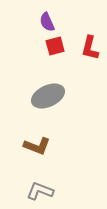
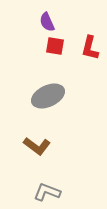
red square: rotated 24 degrees clockwise
brown L-shape: rotated 16 degrees clockwise
gray L-shape: moved 7 px right, 1 px down
